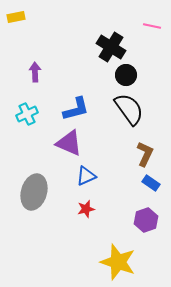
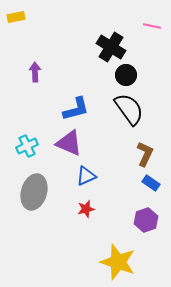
cyan cross: moved 32 px down
